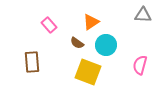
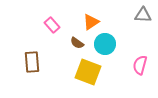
pink rectangle: moved 3 px right
cyan circle: moved 1 px left, 1 px up
